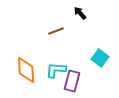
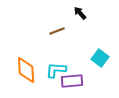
brown line: moved 1 px right
purple rectangle: rotated 70 degrees clockwise
